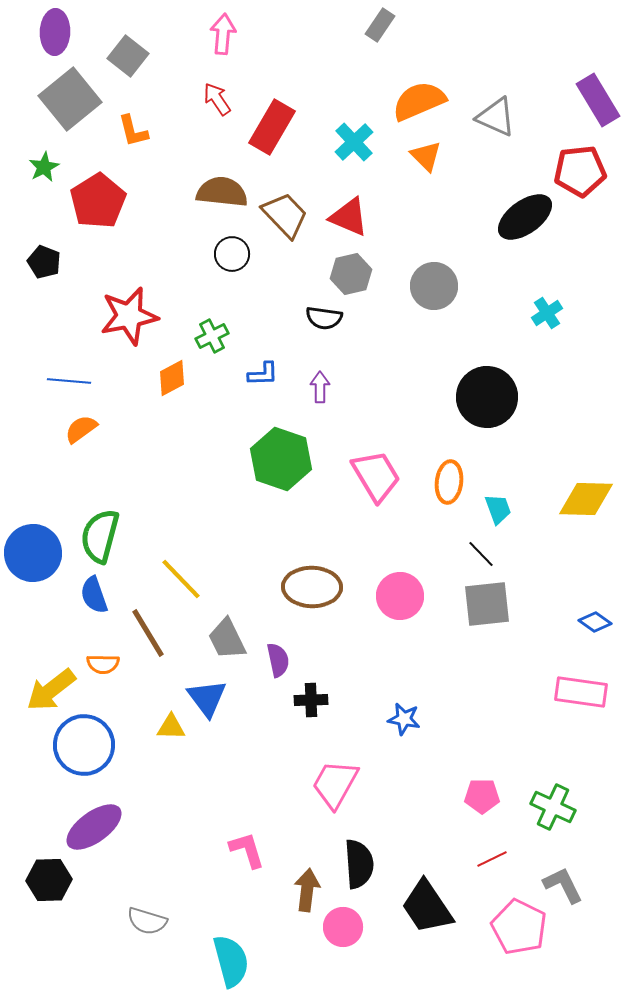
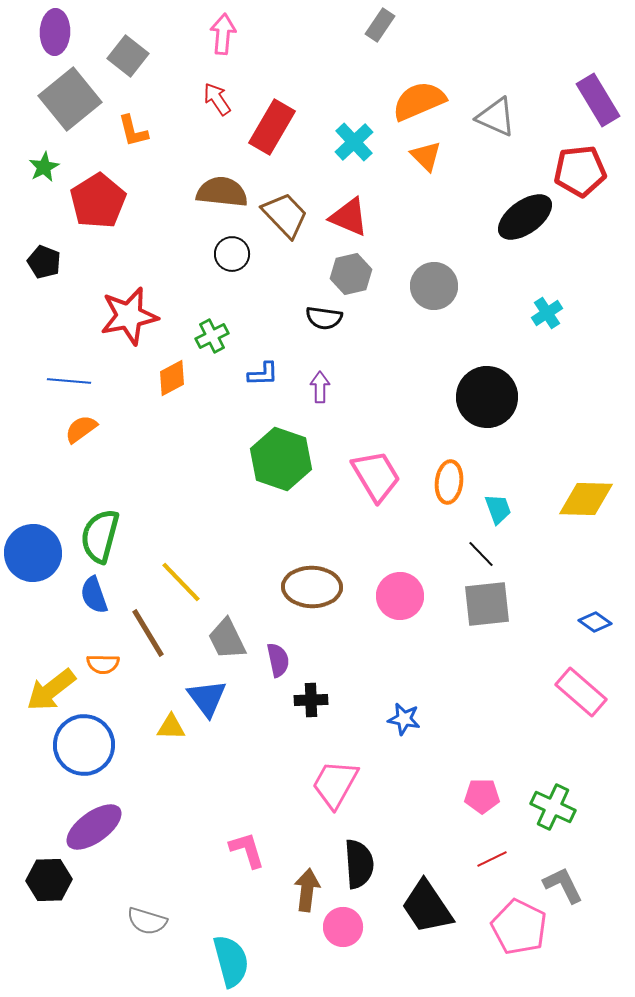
yellow line at (181, 579): moved 3 px down
pink rectangle at (581, 692): rotated 33 degrees clockwise
